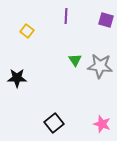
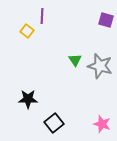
purple line: moved 24 px left
gray star: rotated 10 degrees clockwise
black star: moved 11 px right, 21 px down
